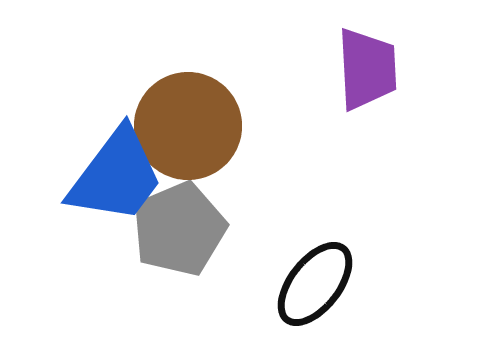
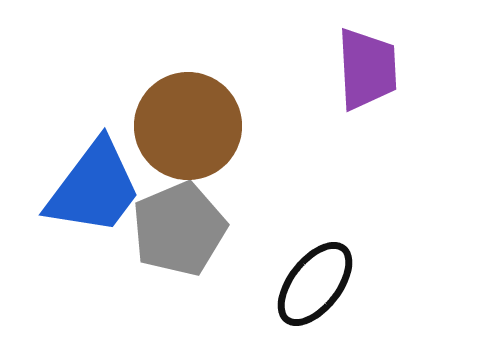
blue trapezoid: moved 22 px left, 12 px down
